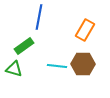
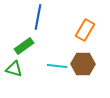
blue line: moved 1 px left
